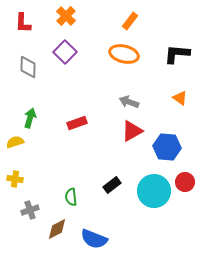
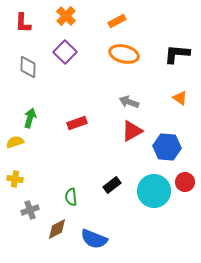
orange rectangle: moved 13 px left; rotated 24 degrees clockwise
